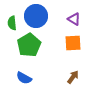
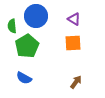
green semicircle: moved 3 px down
green pentagon: moved 2 px left, 1 px down
brown arrow: moved 3 px right, 5 px down
